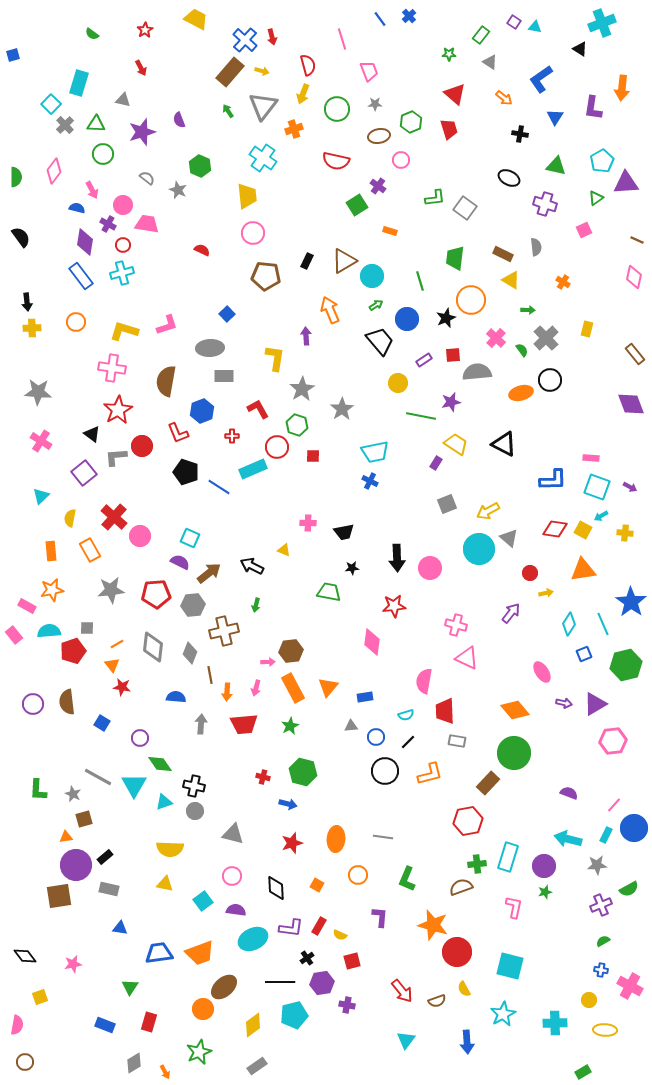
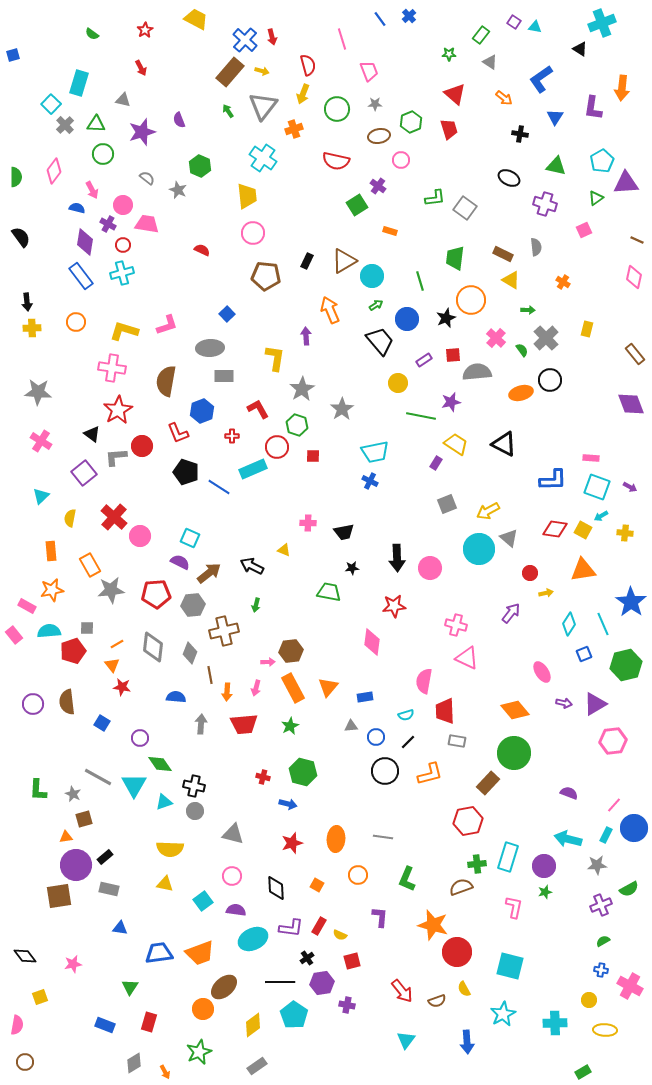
orange rectangle at (90, 550): moved 15 px down
cyan pentagon at (294, 1015): rotated 24 degrees counterclockwise
